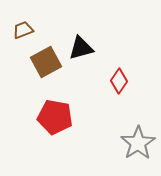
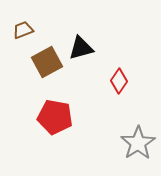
brown square: moved 1 px right
